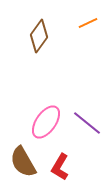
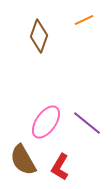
orange line: moved 4 px left, 3 px up
brown diamond: rotated 16 degrees counterclockwise
brown semicircle: moved 2 px up
